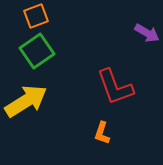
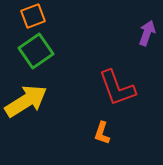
orange square: moved 3 px left
purple arrow: rotated 100 degrees counterclockwise
green square: moved 1 px left
red L-shape: moved 2 px right, 1 px down
